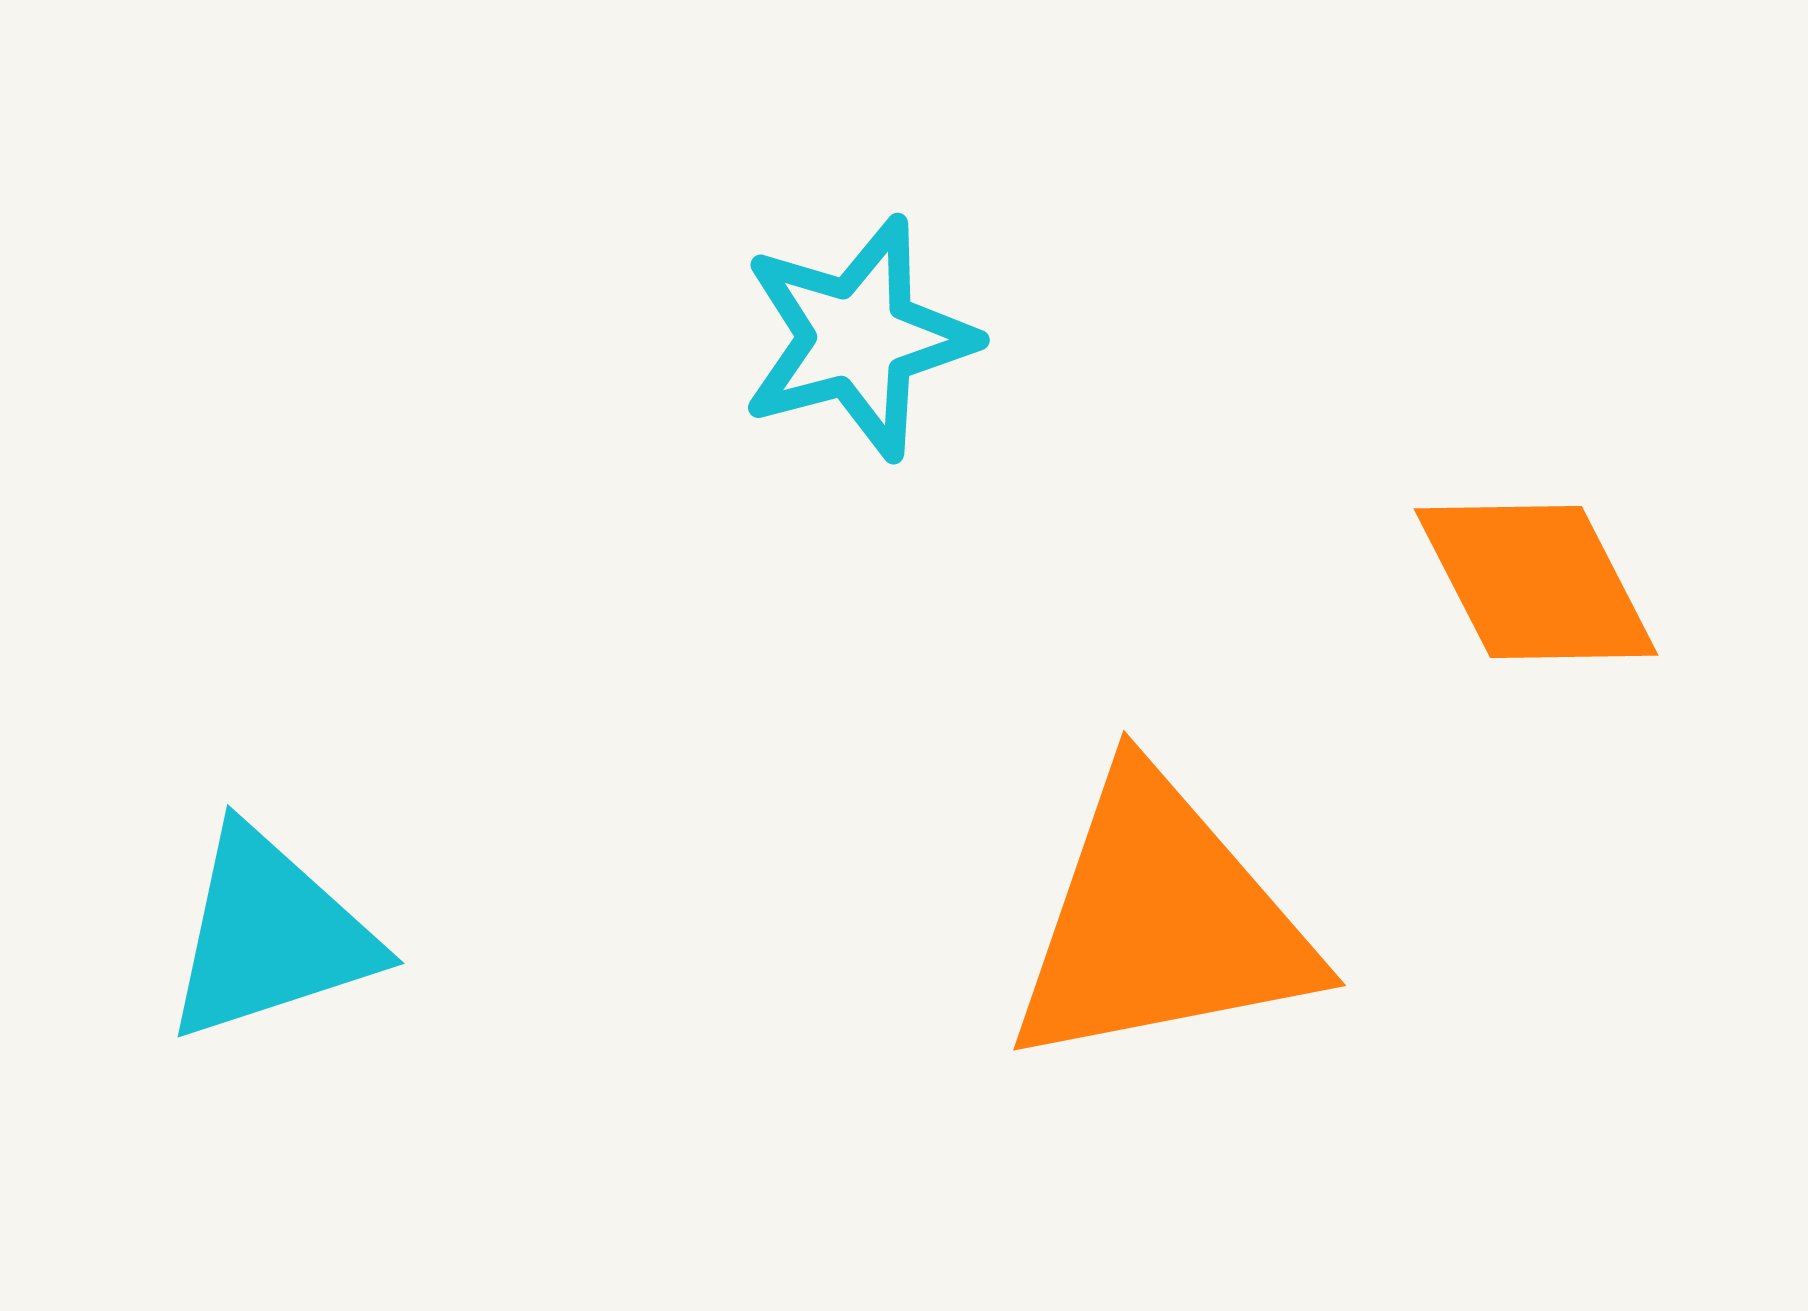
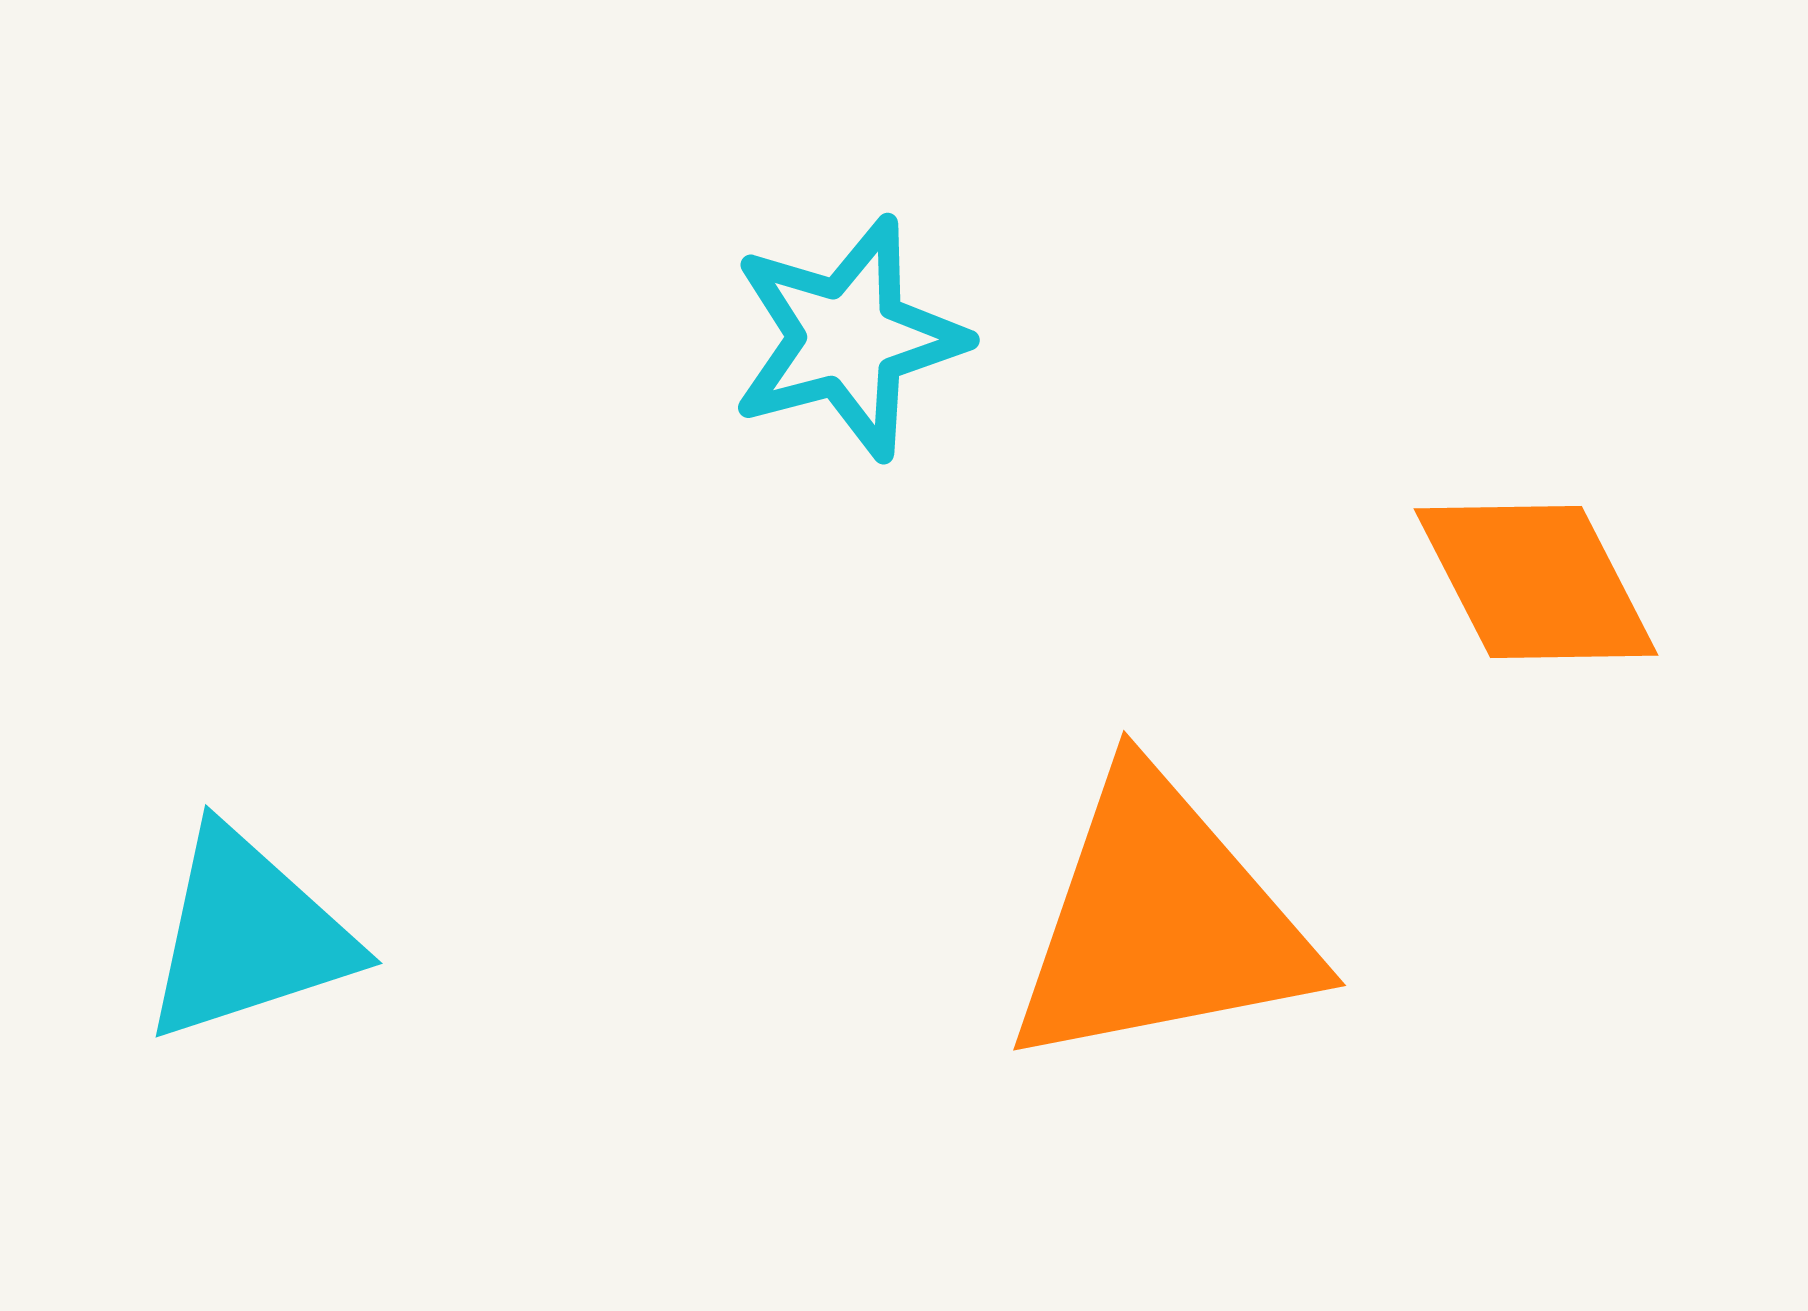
cyan star: moved 10 px left
cyan triangle: moved 22 px left
